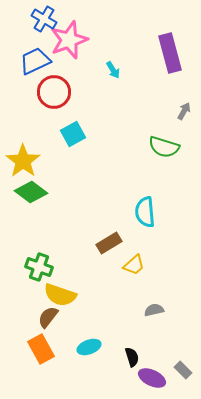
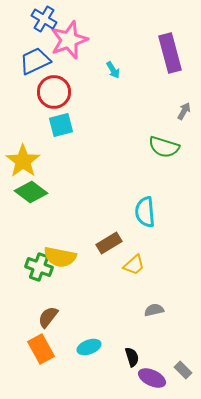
cyan square: moved 12 px left, 9 px up; rotated 15 degrees clockwise
yellow semicircle: moved 38 px up; rotated 8 degrees counterclockwise
